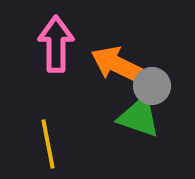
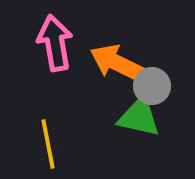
pink arrow: moved 1 px left, 1 px up; rotated 10 degrees counterclockwise
orange arrow: moved 1 px left, 2 px up
green triangle: rotated 6 degrees counterclockwise
